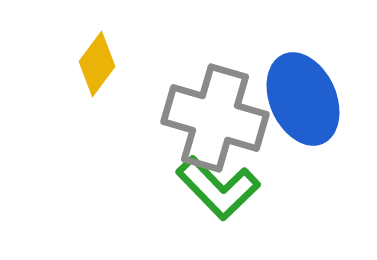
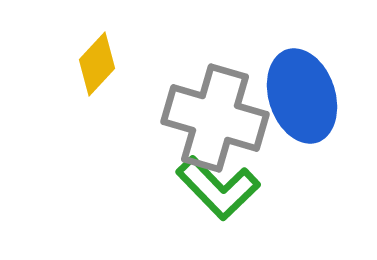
yellow diamond: rotated 6 degrees clockwise
blue ellipse: moved 1 px left, 3 px up; rotated 6 degrees clockwise
